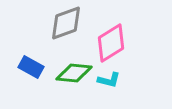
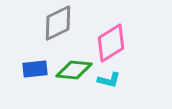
gray diamond: moved 8 px left; rotated 6 degrees counterclockwise
blue rectangle: moved 4 px right, 2 px down; rotated 35 degrees counterclockwise
green diamond: moved 3 px up
